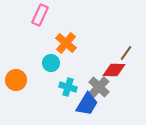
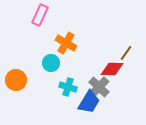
orange cross: rotated 10 degrees counterclockwise
red diamond: moved 2 px left, 1 px up
blue trapezoid: moved 2 px right, 2 px up
